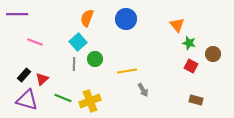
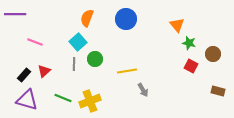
purple line: moved 2 px left
red triangle: moved 2 px right, 8 px up
brown rectangle: moved 22 px right, 9 px up
